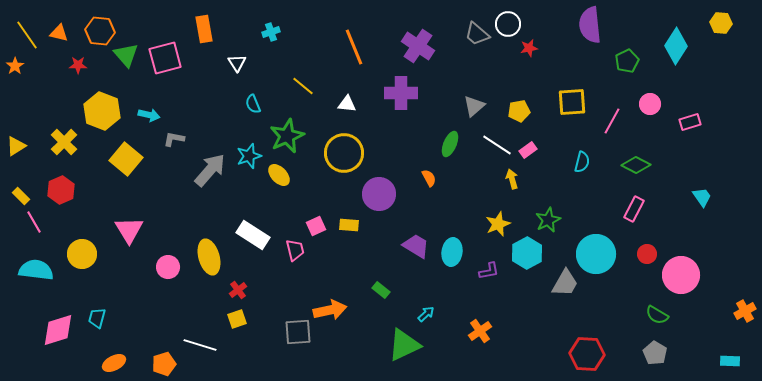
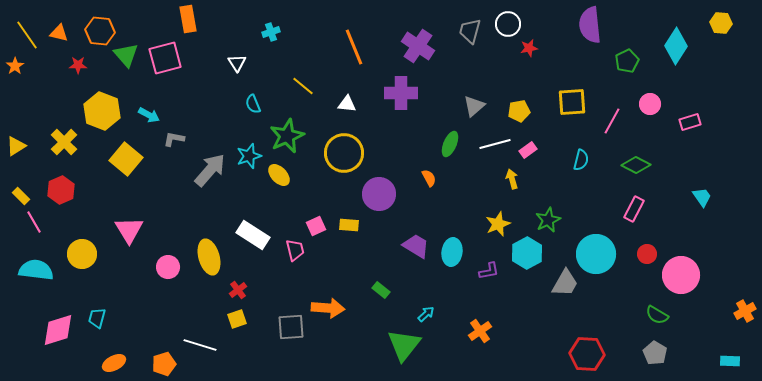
orange rectangle at (204, 29): moved 16 px left, 10 px up
gray trapezoid at (477, 34): moved 7 px left, 3 px up; rotated 64 degrees clockwise
cyan arrow at (149, 115): rotated 15 degrees clockwise
white line at (497, 145): moved 2 px left, 1 px up; rotated 48 degrees counterclockwise
cyan semicircle at (582, 162): moved 1 px left, 2 px up
orange arrow at (330, 310): moved 2 px left, 2 px up; rotated 16 degrees clockwise
gray square at (298, 332): moved 7 px left, 5 px up
green triangle at (404, 345): rotated 27 degrees counterclockwise
